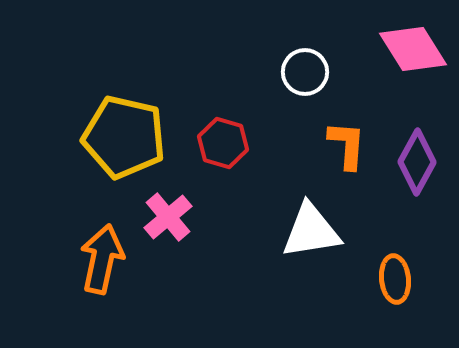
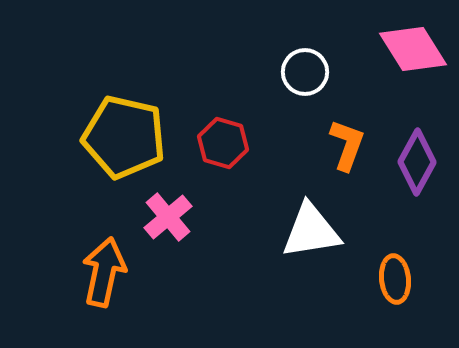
orange L-shape: rotated 16 degrees clockwise
orange arrow: moved 2 px right, 13 px down
